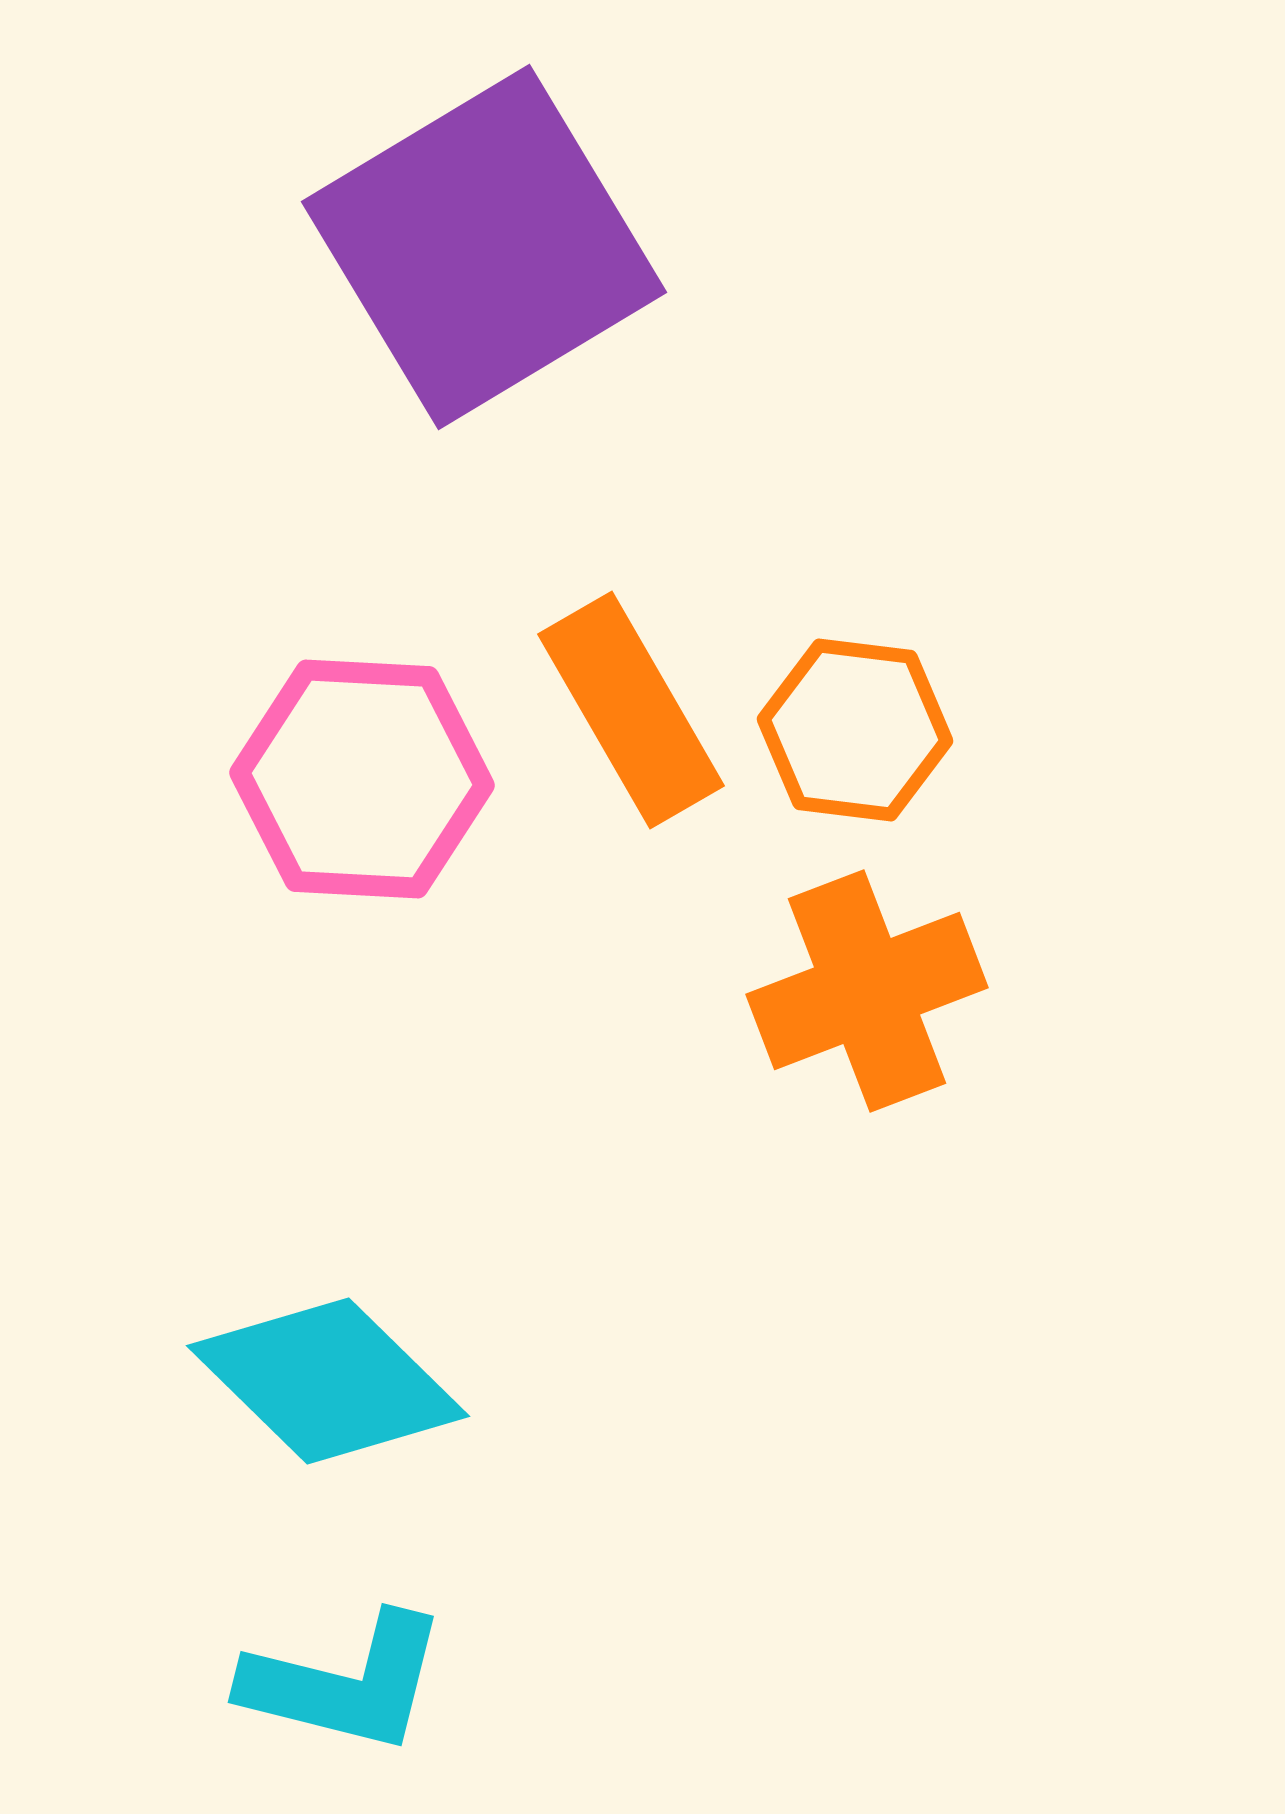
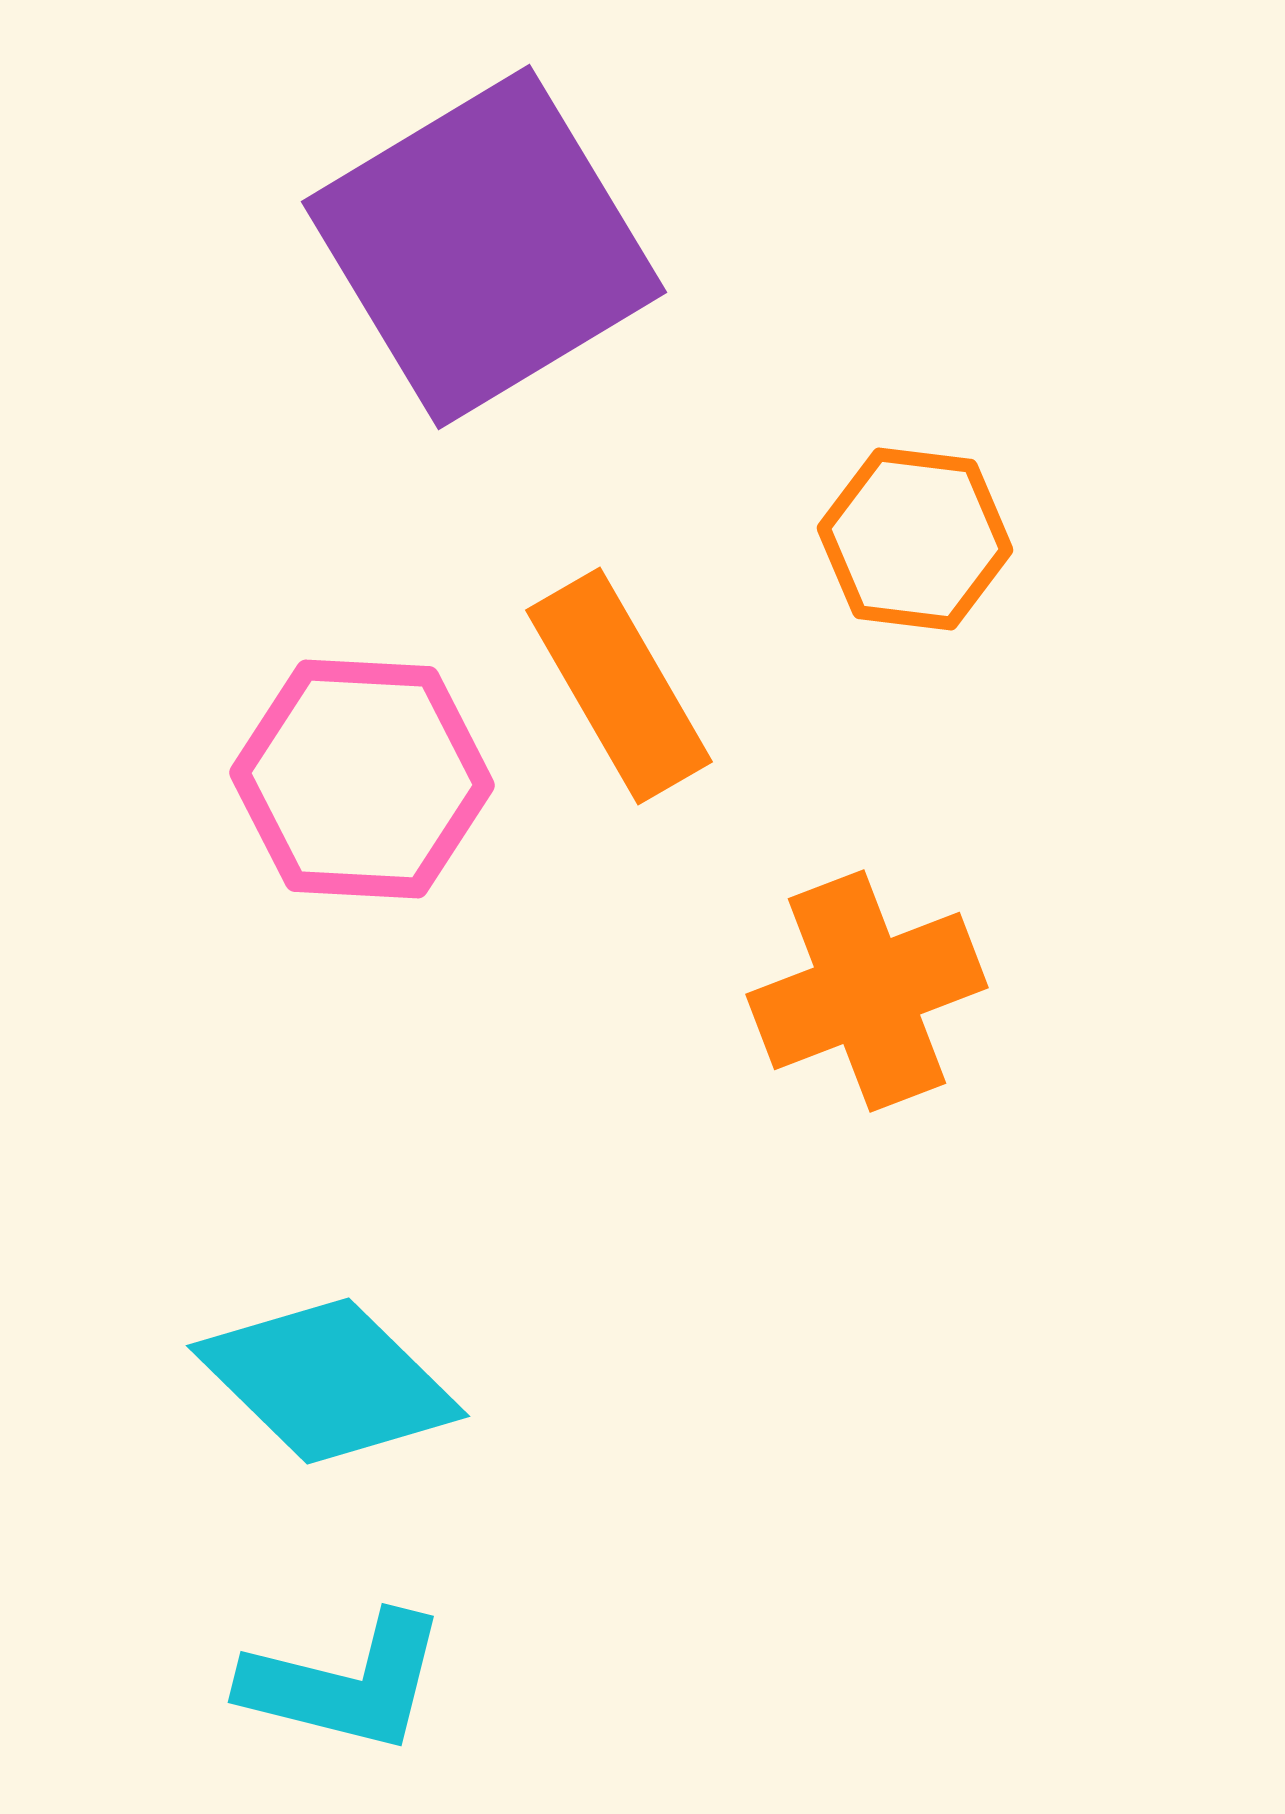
orange rectangle: moved 12 px left, 24 px up
orange hexagon: moved 60 px right, 191 px up
